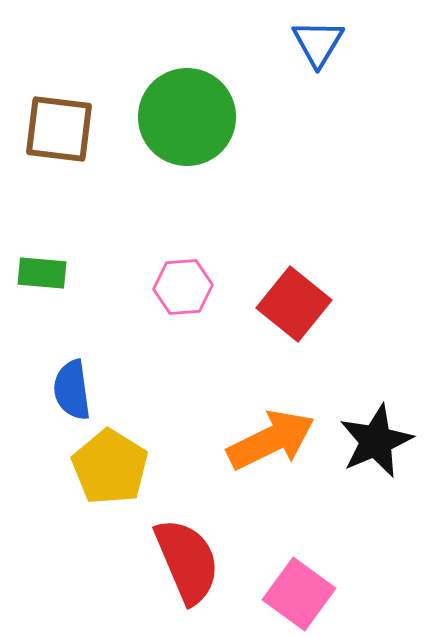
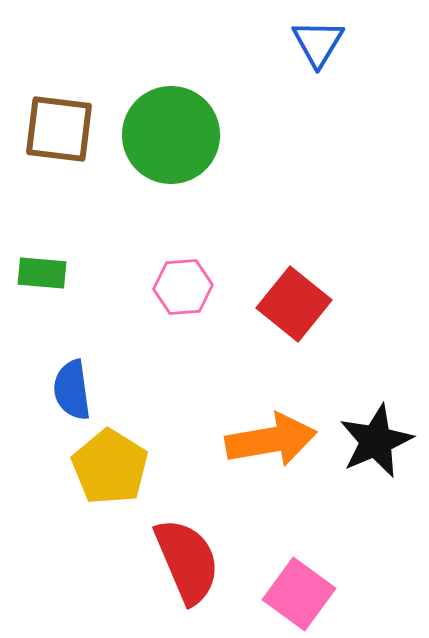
green circle: moved 16 px left, 18 px down
orange arrow: rotated 16 degrees clockwise
